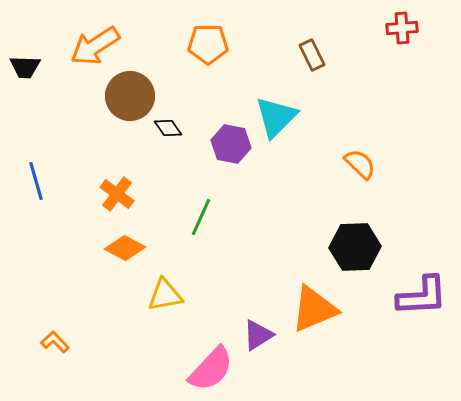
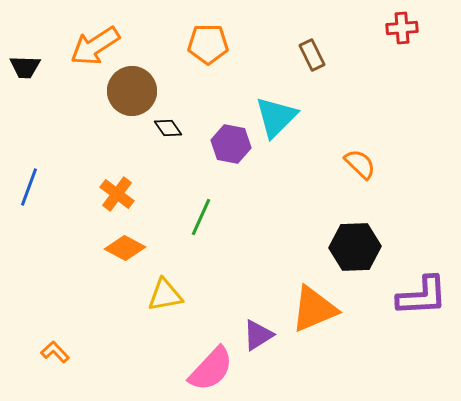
brown circle: moved 2 px right, 5 px up
blue line: moved 7 px left, 6 px down; rotated 36 degrees clockwise
orange L-shape: moved 10 px down
